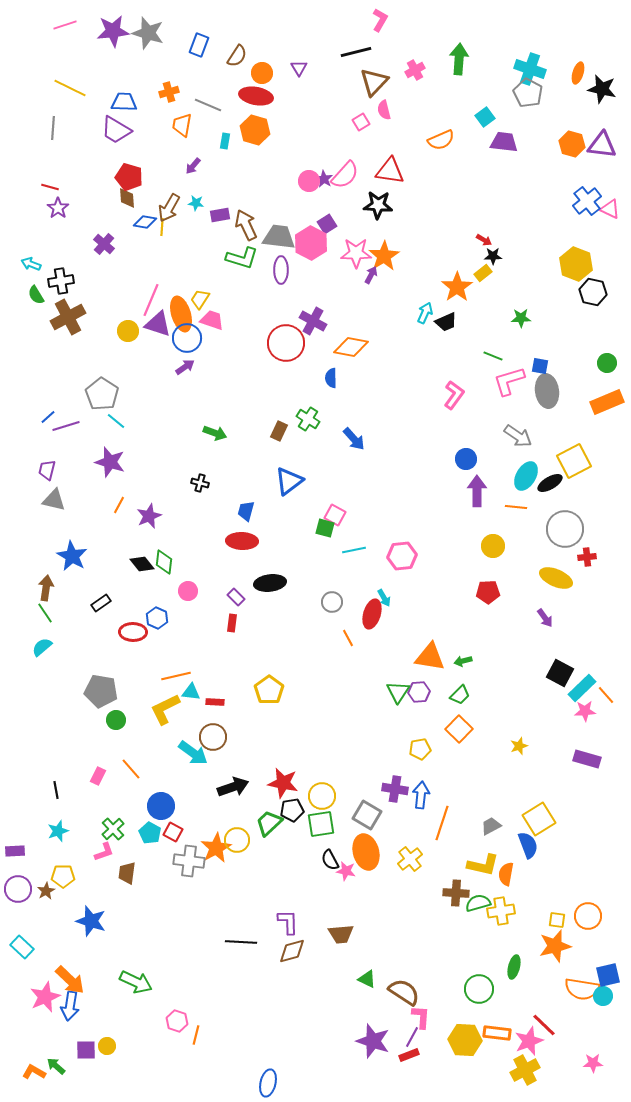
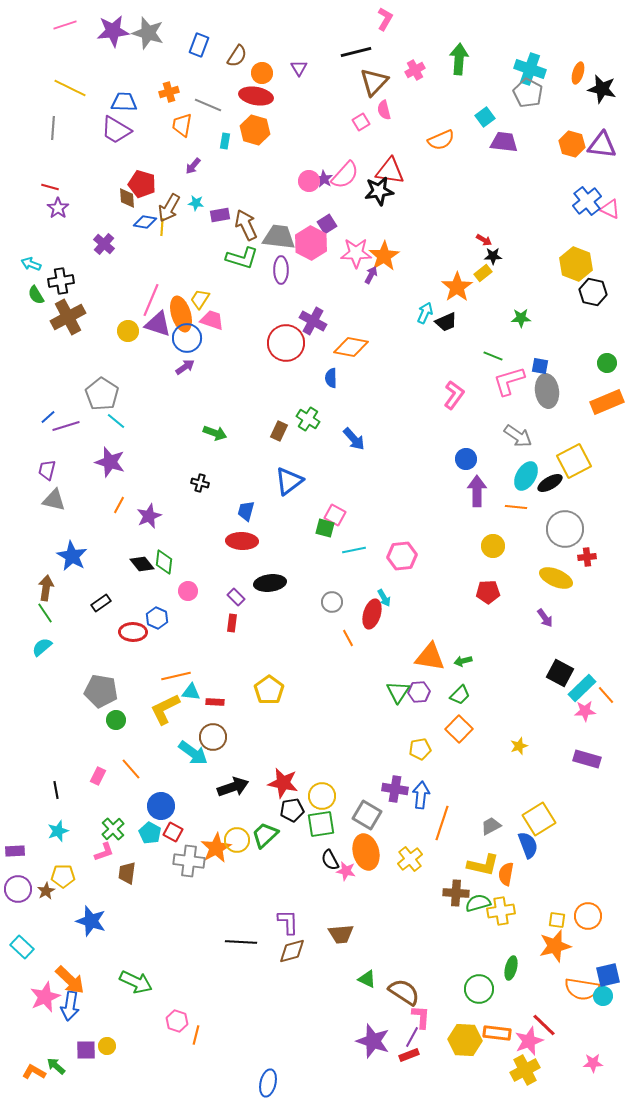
pink L-shape at (380, 20): moved 5 px right, 1 px up
red pentagon at (129, 177): moved 13 px right, 7 px down
black star at (378, 205): moved 1 px right, 14 px up; rotated 12 degrees counterclockwise
green trapezoid at (269, 823): moved 4 px left, 12 px down
green ellipse at (514, 967): moved 3 px left, 1 px down
